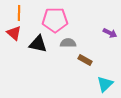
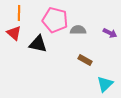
pink pentagon: rotated 15 degrees clockwise
gray semicircle: moved 10 px right, 13 px up
